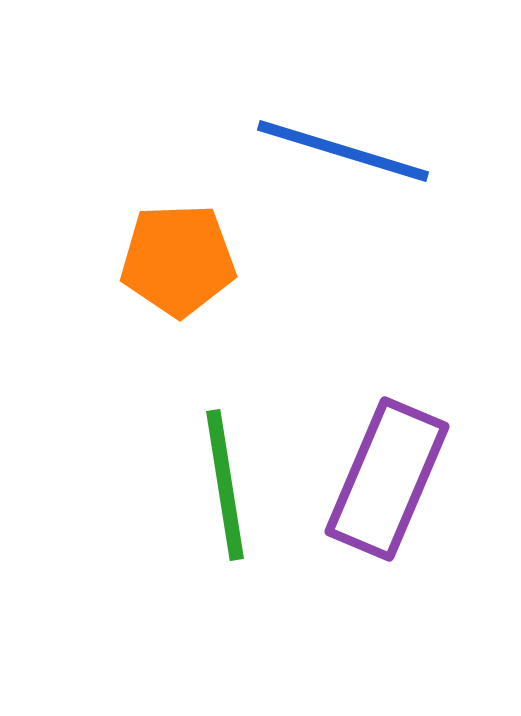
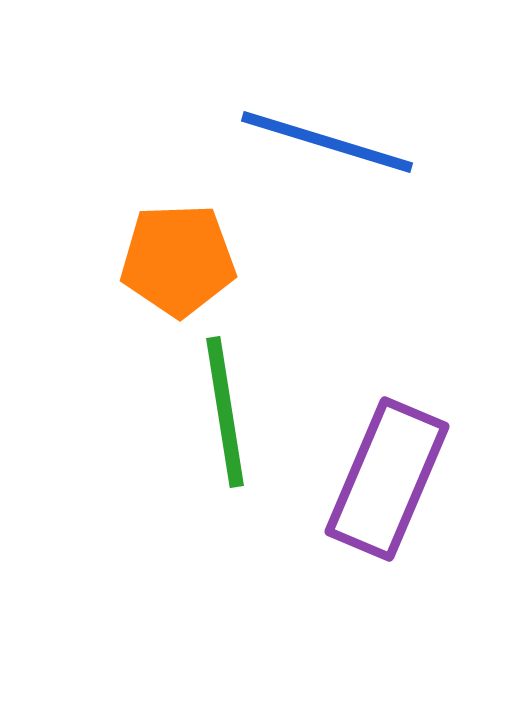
blue line: moved 16 px left, 9 px up
green line: moved 73 px up
